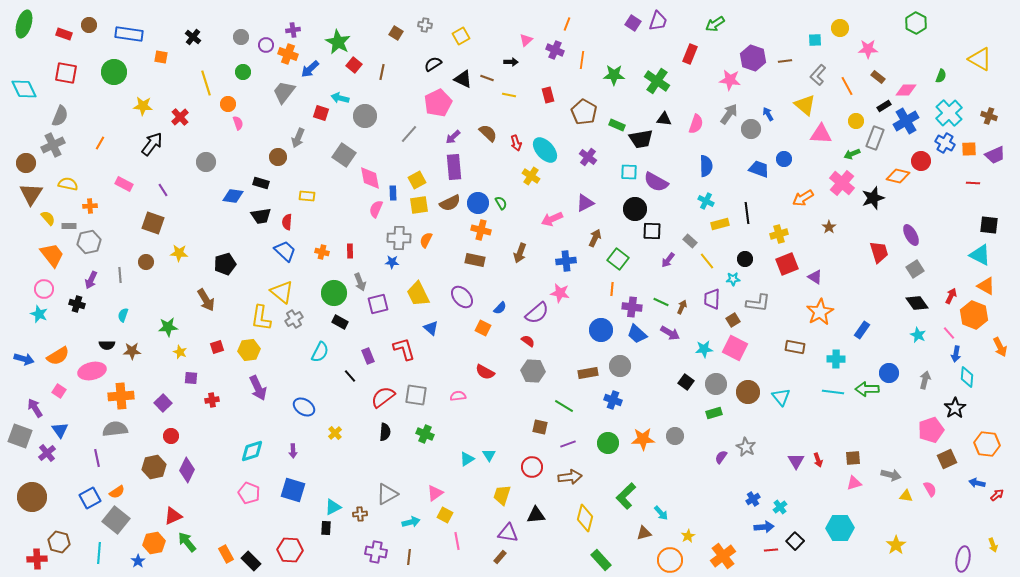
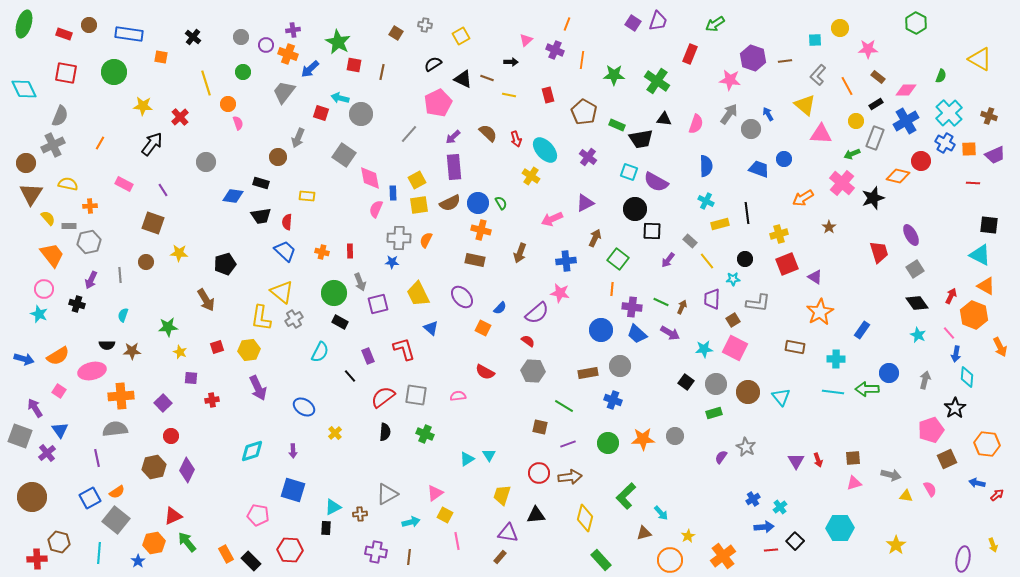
red square at (354, 65): rotated 28 degrees counterclockwise
black rectangle at (884, 106): moved 8 px left, 2 px up
gray circle at (365, 116): moved 4 px left, 2 px up
red arrow at (516, 143): moved 4 px up
cyan square at (629, 172): rotated 18 degrees clockwise
red circle at (532, 467): moved 7 px right, 6 px down
pink pentagon at (249, 493): moved 9 px right, 22 px down; rotated 10 degrees counterclockwise
